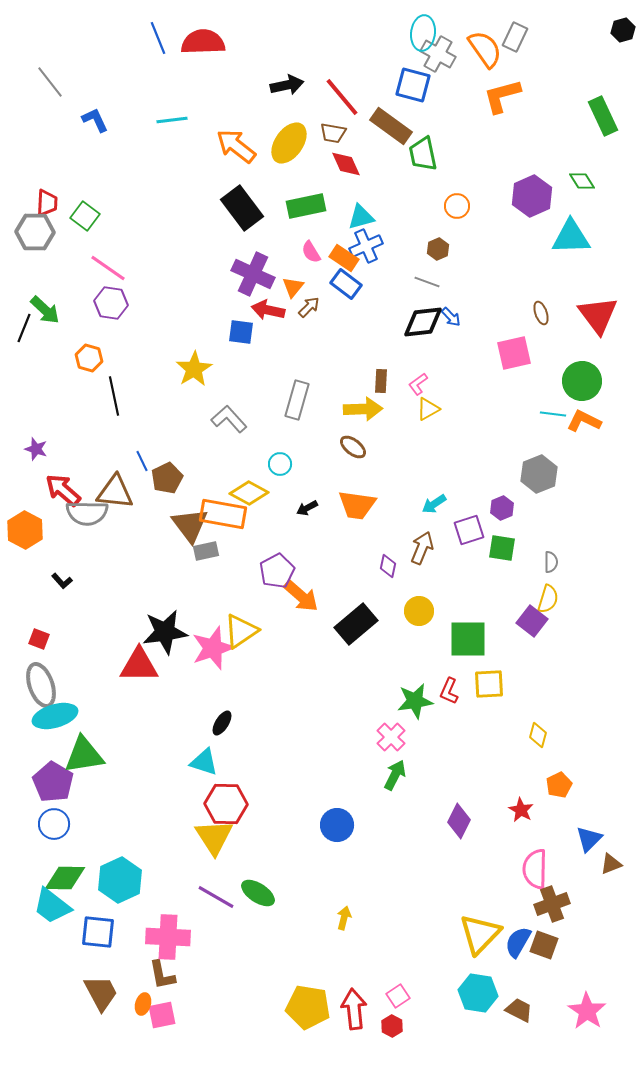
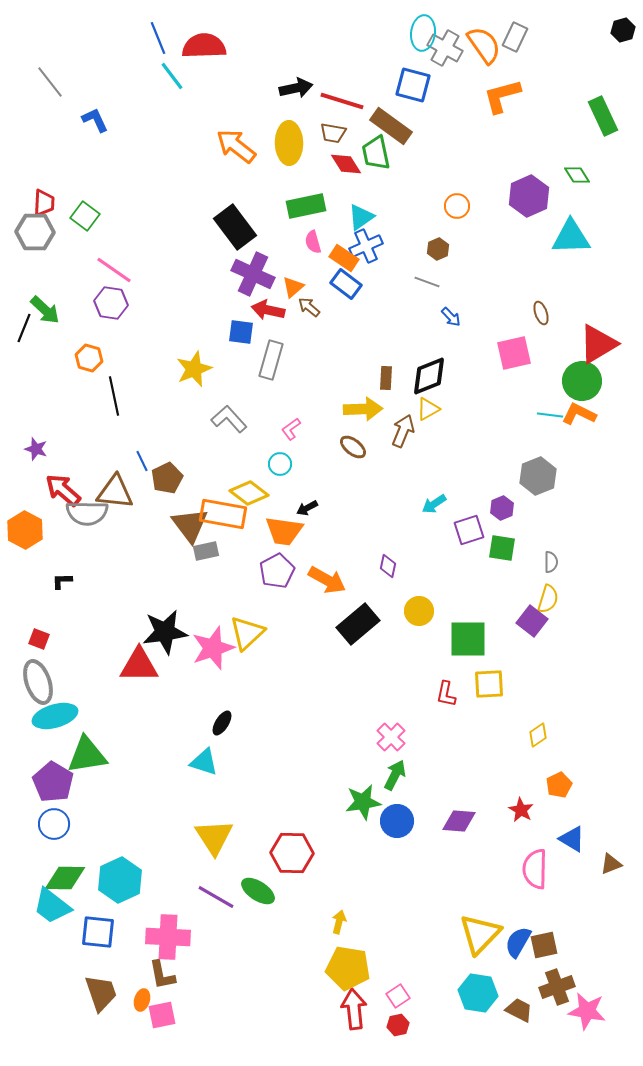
red semicircle at (203, 42): moved 1 px right, 4 px down
orange semicircle at (485, 49): moved 1 px left, 4 px up
gray cross at (438, 54): moved 7 px right, 6 px up
black arrow at (287, 85): moved 9 px right, 3 px down
red line at (342, 97): moved 4 px down; rotated 33 degrees counterclockwise
cyan line at (172, 120): moved 44 px up; rotated 60 degrees clockwise
yellow ellipse at (289, 143): rotated 36 degrees counterclockwise
green trapezoid at (423, 154): moved 47 px left, 1 px up
red diamond at (346, 164): rotated 8 degrees counterclockwise
green diamond at (582, 181): moved 5 px left, 6 px up
purple hexagon at (532, 196): moved 3 px left
red trapezoid at (47, 203): moved 3 px left
black rectangle at (242, 208): moved 7 px left, 19 px down
cyan triangle at (361, 217): rotated 20 degrees counterclockwise
pink semicircle at (311, 252): moved 2 px right, 10 px up; rotated 15 degrees clockwise
pink line at (108, 268): moved 6 px right, 2 px down
orange triangle at (293, 287): rotated 10 degrees clockwise
brown arrow at (309, 307): rotated 95 degrees counterclockwise
red triangle at (598, 315): moved 29 px down; rotated 36 degrees clockwise
black diamond at (423, 322): moved 6 px right, 54 px down; rotated 15 degrees counterclockwise
yellow star at (194, 369): rotated 9 degrees clockwise
brown rectangle at (381, 381): moved 5 px right, 3 px up
pink L-shape at (418, 384): moved 127 px left, 45 px down
gray rectangle at (297, 400): moved 26 px left, 40 px up
cyan line at (553, 414): moved 3 px left, 1 px down
orange L-shape at (584, 421): moved 5 px left, 7 px up
gray hexagon at (539, 474): moved 1 px left, 2 px down
yellow diamond at (249, 493): rotated 9 degrees clockwise
orange trapezoid at (357, 505): moved 73 px left, 26 px down
brown arrow at (422, 548): moved 19 px left, 117 px up
black L-shape at (62, 581): rotated 130 degrees clockwise
orange arrow at (301, 596): moved 26 px right, 16 px up; rotated 12 degrees counterclockwise
black rectangle at (356, 624): moved 2 px right
yellow triangle at (241, 631): moved 6 px right, 2 px down; rotated 9 degrees counterclockwise
gray ellipse at (41, 685): moved 3 px left, 3 px up
red L-shape at (449, 691): moved 3 px left, 3 px down; rotated 12 degrees counterclockwise
green star at (415, 701): moved 52 px left, 101 px down
yellow diamond at (538, 735): rotated 40 degrees clockwise
green triangle at (84, 755): moved 3 px right
red hexagon at (226, 804): moved 66 px right, 49 px down
purple diamond at (459, 821): rotated 68 degrees clockwise
blue circle at (337, 825): moved 60 px right, 4 px up
blue triangle at (589, 839): moved 17 px left; rotated 44 degrees counterclockwise
green ellipse at (258, 893): moved 2 px up
brown cross at (552, 904): moved 5 px right, 83 px down
yellow arrow at (344, 918): moved 5 px left, 4 px down
brown square at (544, 945): rotated 32 degrees counterclockwise
brown trapezoid at (101, 993): rotated 9 degrees clockwise
orange ellipse at (143, 1004): moved 1 px left, 4 px up
yellow pentagon at (308, 1007): moved 40 px right, 39 px up
pink star at (587, 1011): rotated 24 degrees counterclockwise
red hexagon at (392, 1026): moved 6 px right, 1 px up; rotated 20 degrees clockwise
